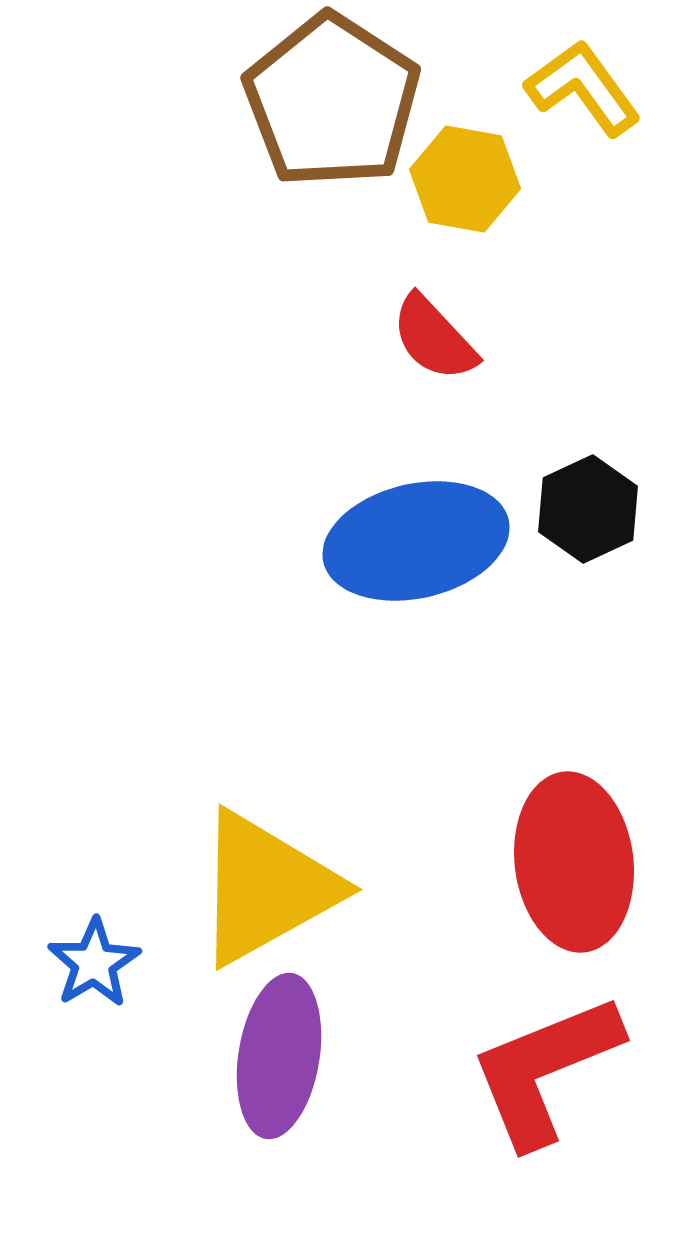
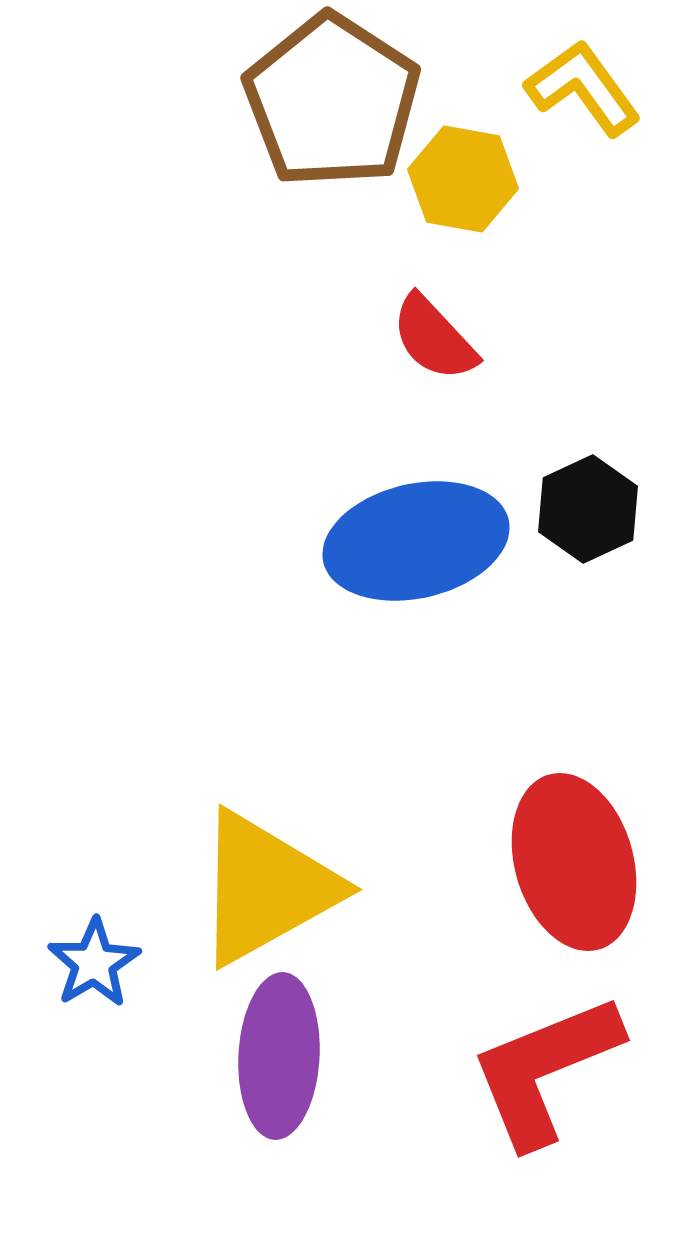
yellow hexagon: moved 2 px left
red ellipse: rotated 9 degrees counterclockwise
purple ellipse: rotated 6 degrees counterclockwise
